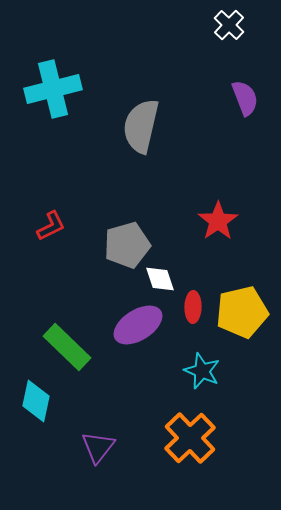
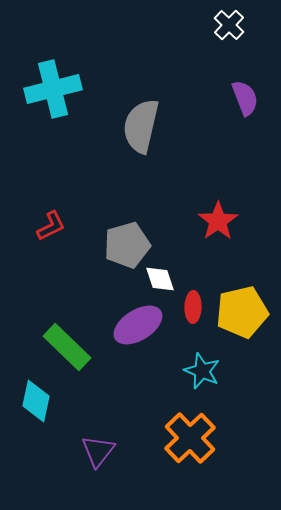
purple triangle: moved 4 px down
